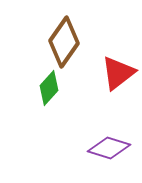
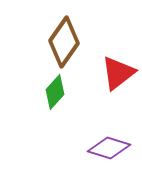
green diamond: moved 6 px right, 4 px down
